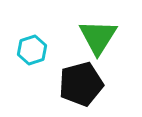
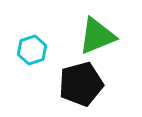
green triangle: moved 1 px left, 1 px up; rotated 36 degrees clockwise
